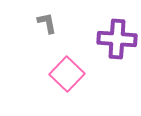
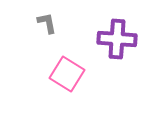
pink square: rotated 12 degrees counterclockwise
